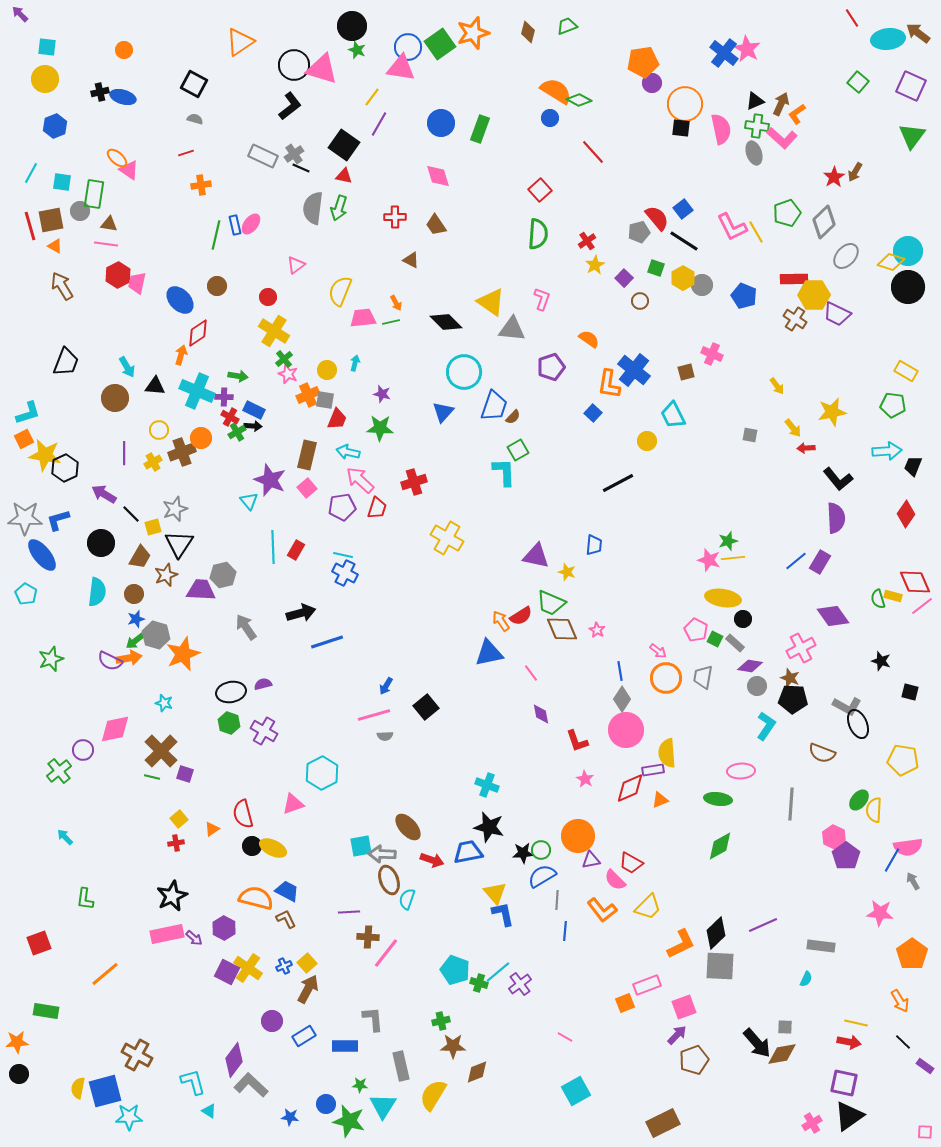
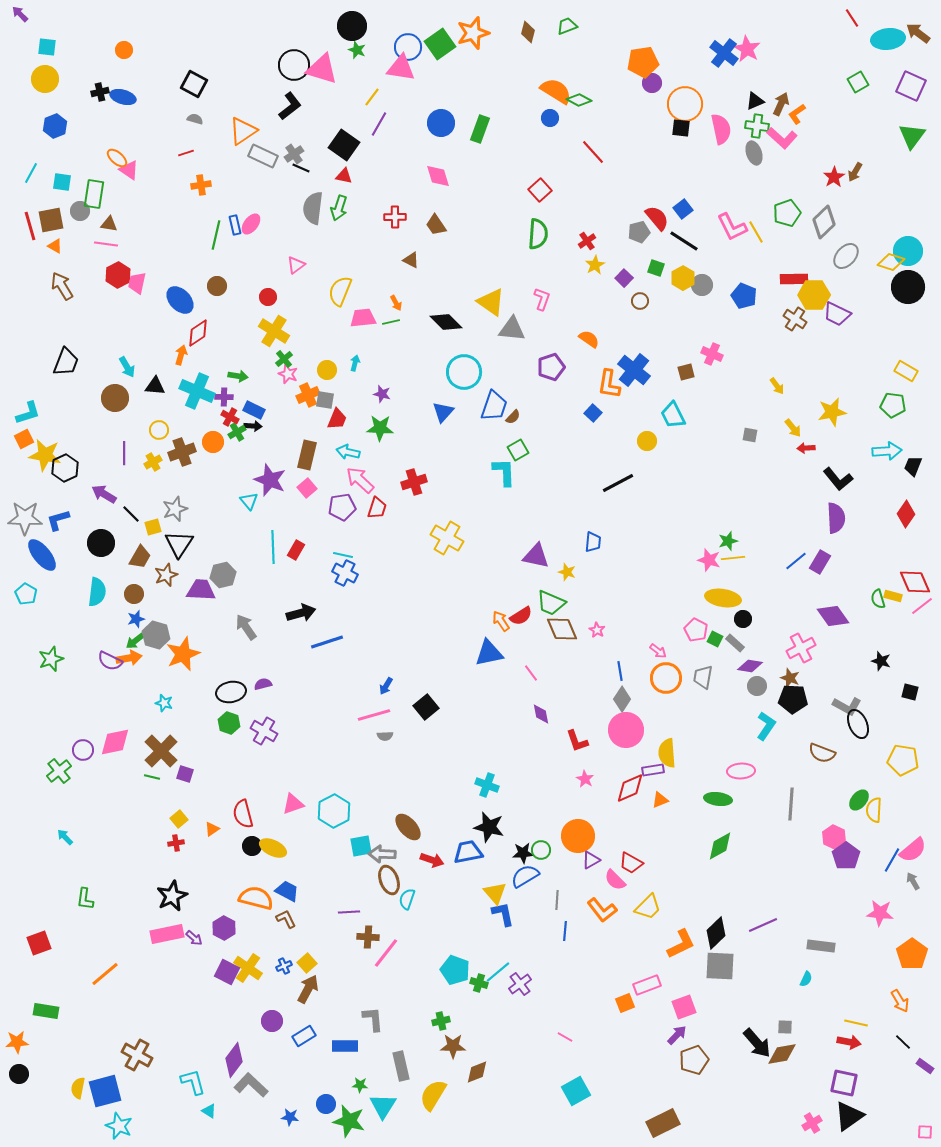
orange triangle at (240, 42): moved 3 px right, 89 px down
green square at (858, 82): rotated 20 degrees clockwise
orange circle at (201, 438): moved 12 px right, 4 px down
blue trapezoid at (594, 545): moved 1 px left, 3 px up
pink diamond at (115, 729): moved 13 px down
cyan hexagon at (322, 773): moved 12 px right, 38 px down
pink semicircle at (908, 847): moved 5 px right, 3 px down; rotated 32 degrees counterclockwise
purple triangle at (591, 860): rotated 18 degrees counterclockwise
blue semicircle at (542, 876): moved 17 px left
cyan star at (129, 1117): moved 10 px left, 9 px down; rotated 24 degrees clockwise
